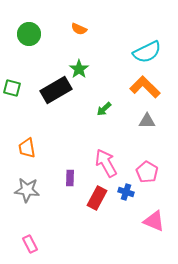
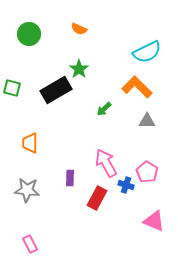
orange L-shape: moved 8 px left
orange trapezoid: moved 3 px right, 5 px up; rotated 10 degrees clockwise
blue cross: moved 7 px up
